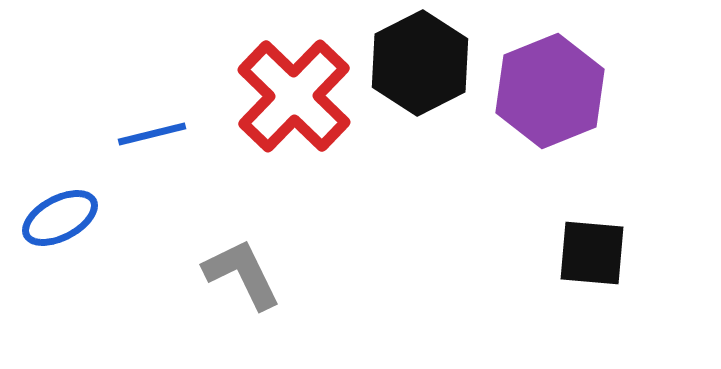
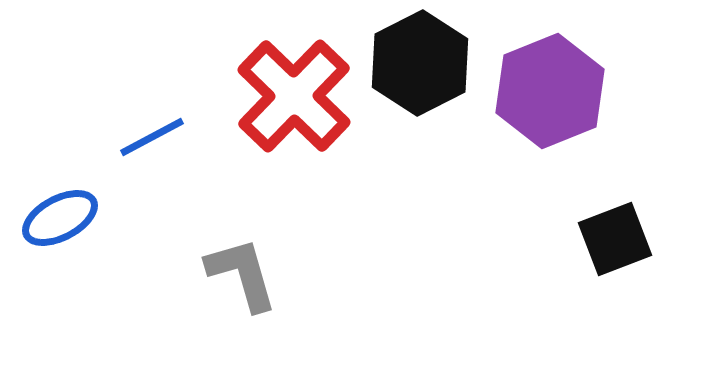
blue line: moved 3 px down; rotated 14 degrees counterclockwise
black square: moved 23 px right, 14 px up; rotated 26 degrees counterclockwise
gray L-shape: rotated 10 degrees clockwise
